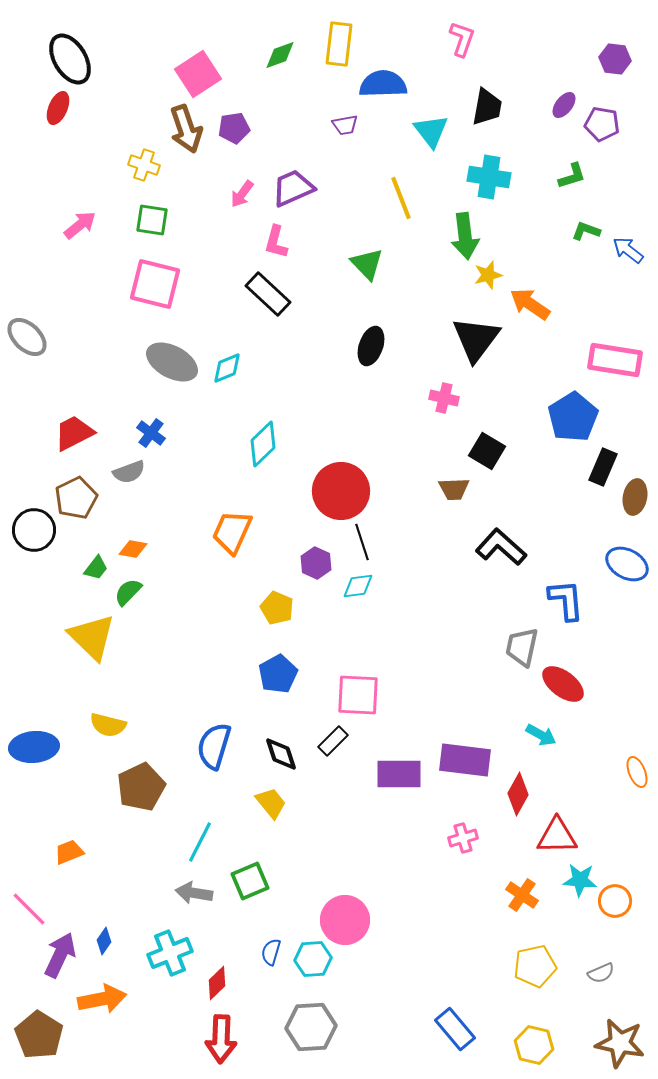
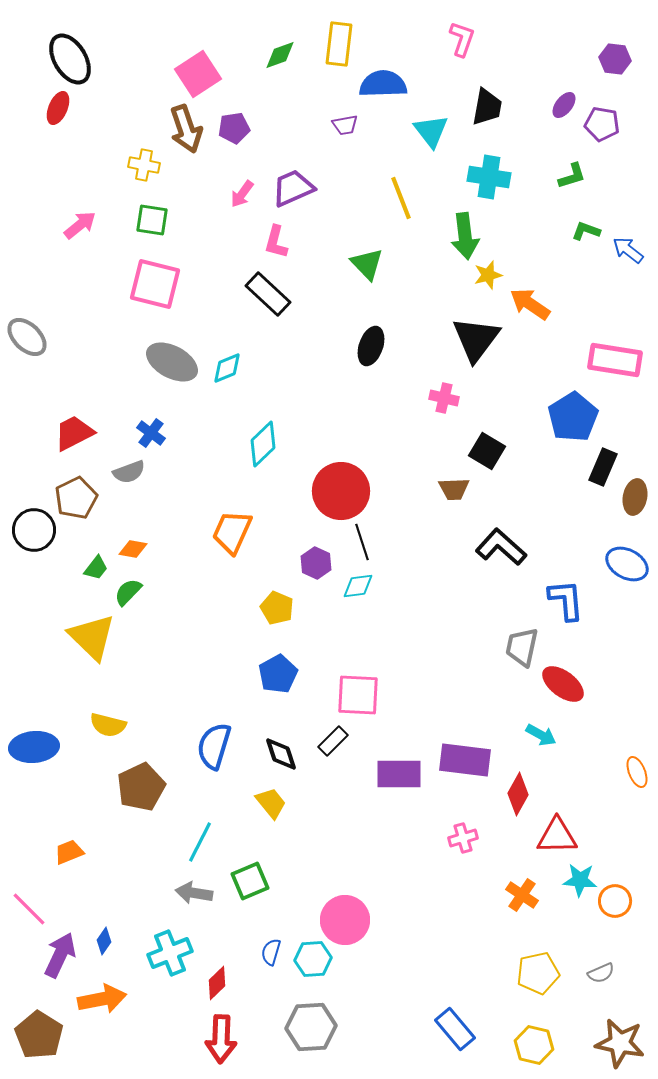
yellow cross at (144, 165): rotated 8 degrees counterclockwise
yellow pentagon at (535, 966): moved 3 px right, 7 px down
